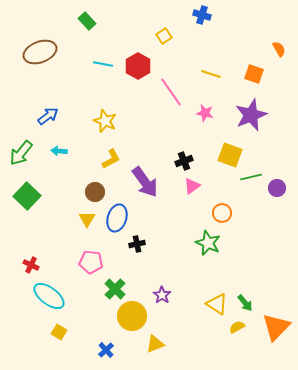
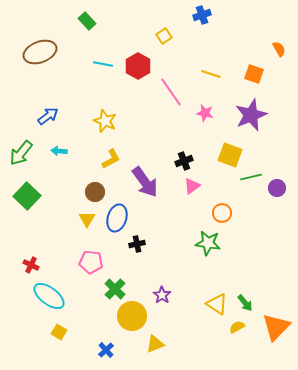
blue cross at (202, 15): rotated 36 degrees counterclockwise
green star at (208, 243): rotated 15 degrees counterclockwise
